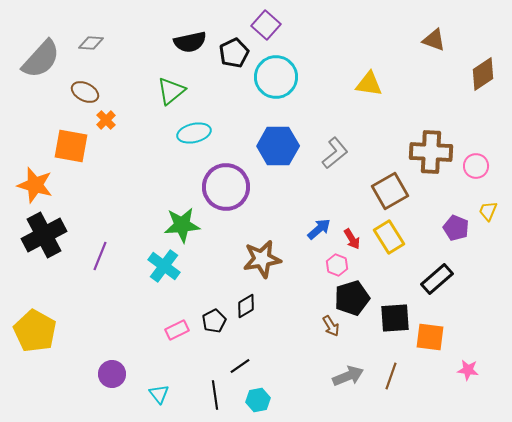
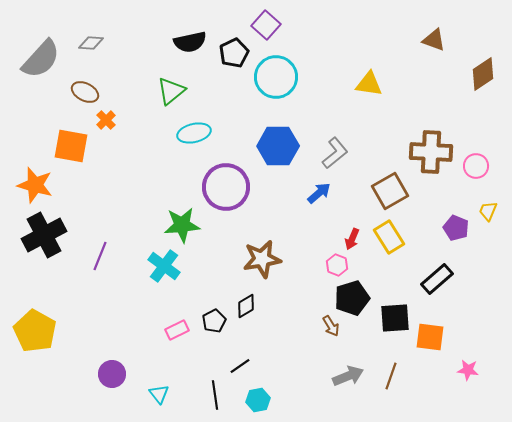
blue arrow at (319, 229): moved 36 px up
red arrow at (352, 239): rotated 55 degrees clockwise
